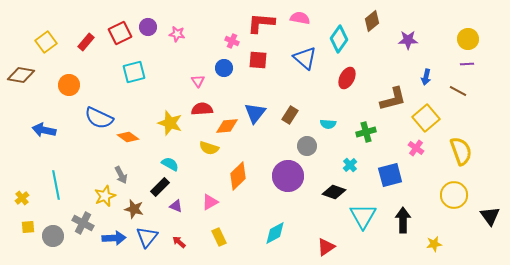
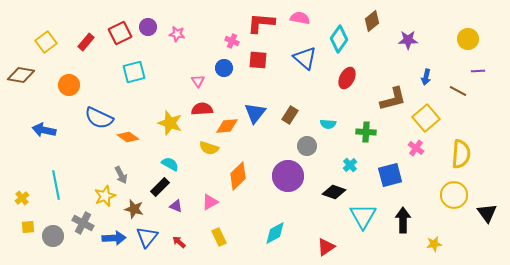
purple line at (467, 64): moved 11 px right, 7 px down
green cross at (366, 132): rotated 18 degrees clockwise
yellow semicircle at (461, 151): moved 3 px down; rotated 24 degrees clockwise
black triangle at (490, 216): moved 3 px left, 3 px up
